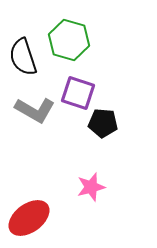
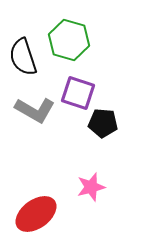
red ellipse: moved 7 px right, 4 px up
